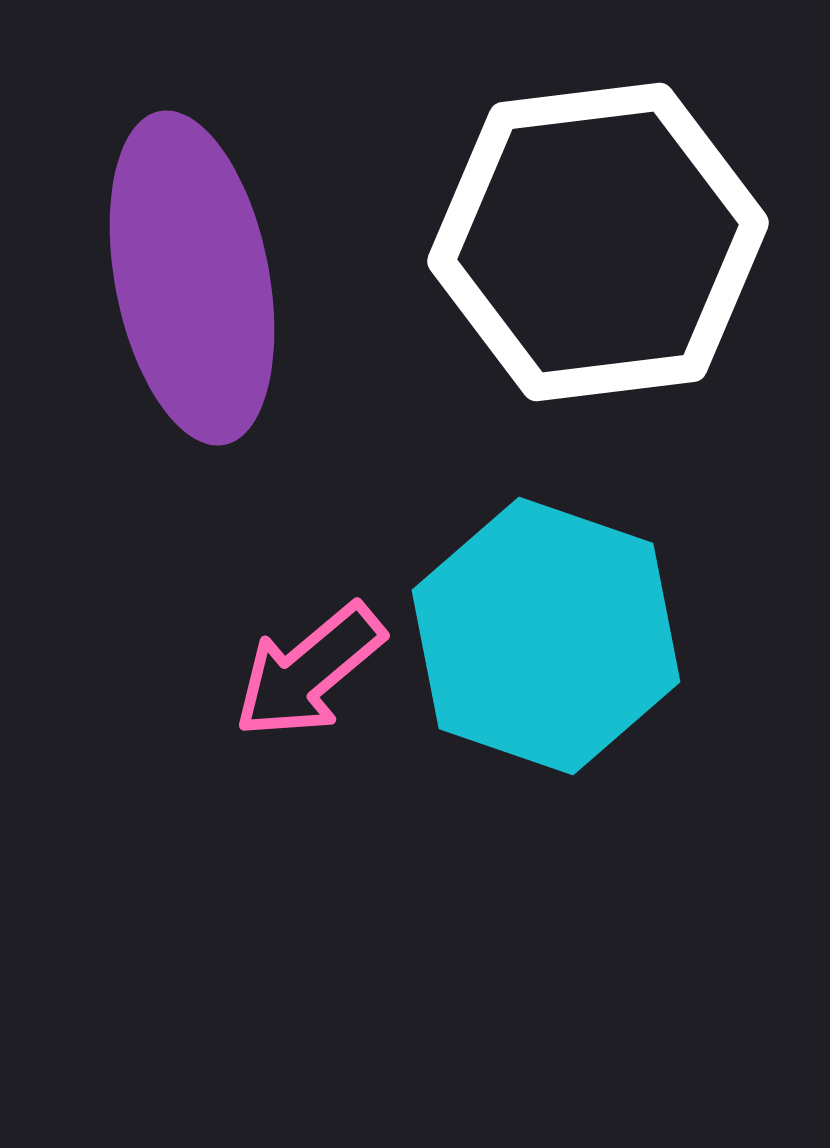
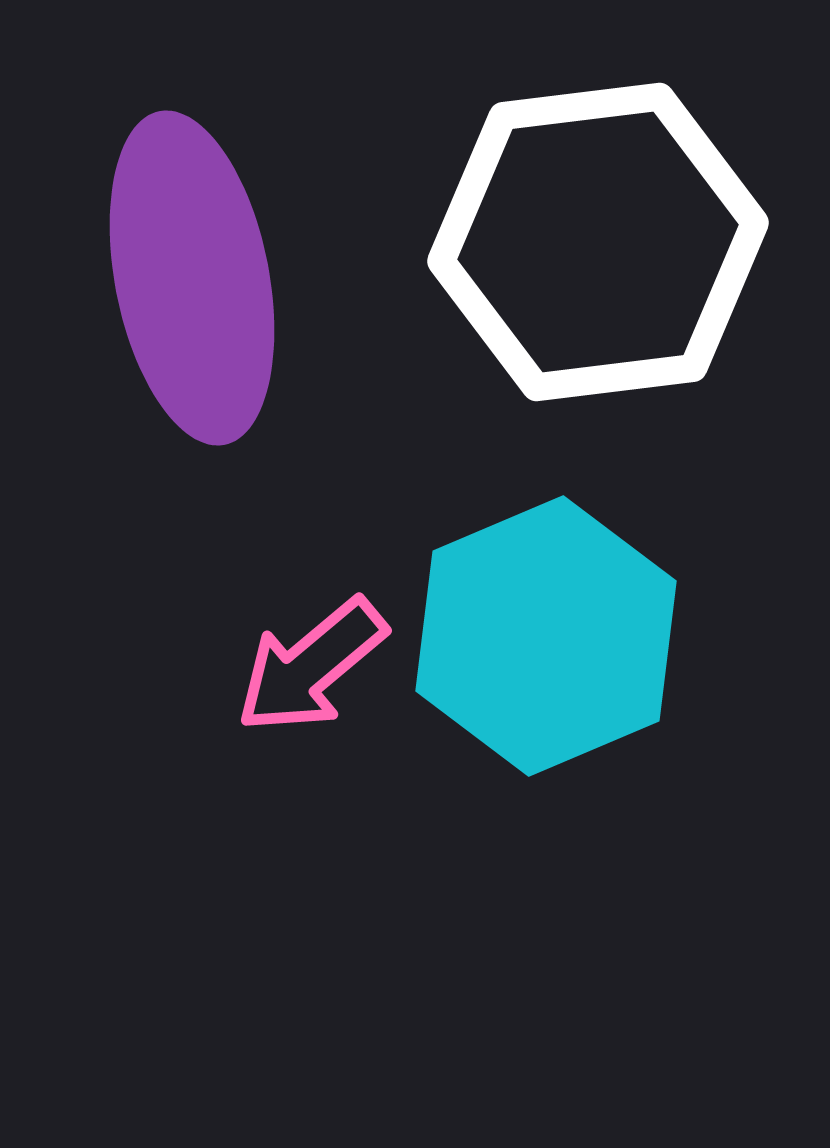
cyan hexagon: rotated 18 degrees clockwise
pink arrow: moved 2 px right, 5 px up
